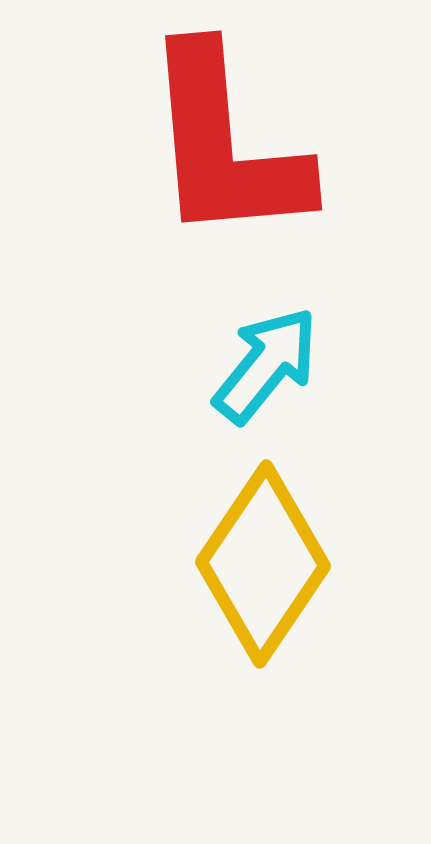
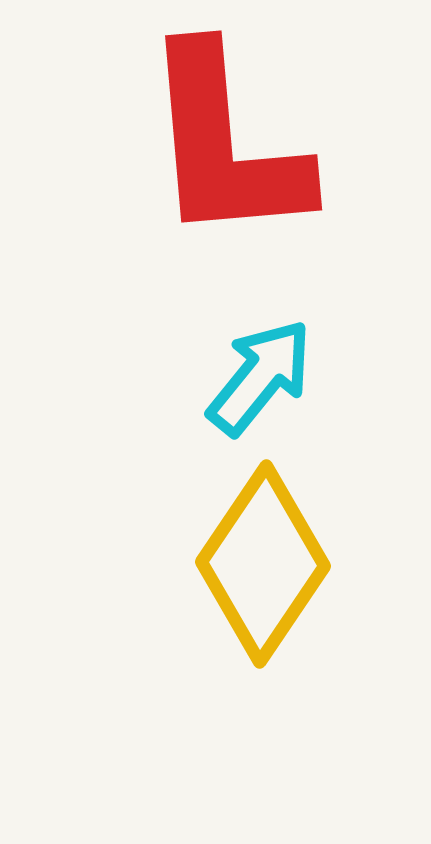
cyan arrow: moved 6 px left, 12 px down
